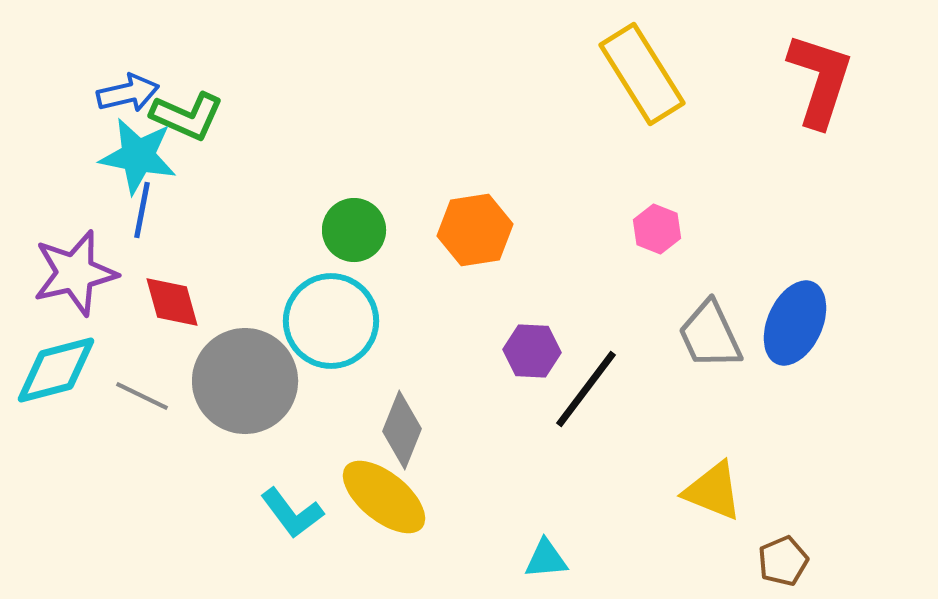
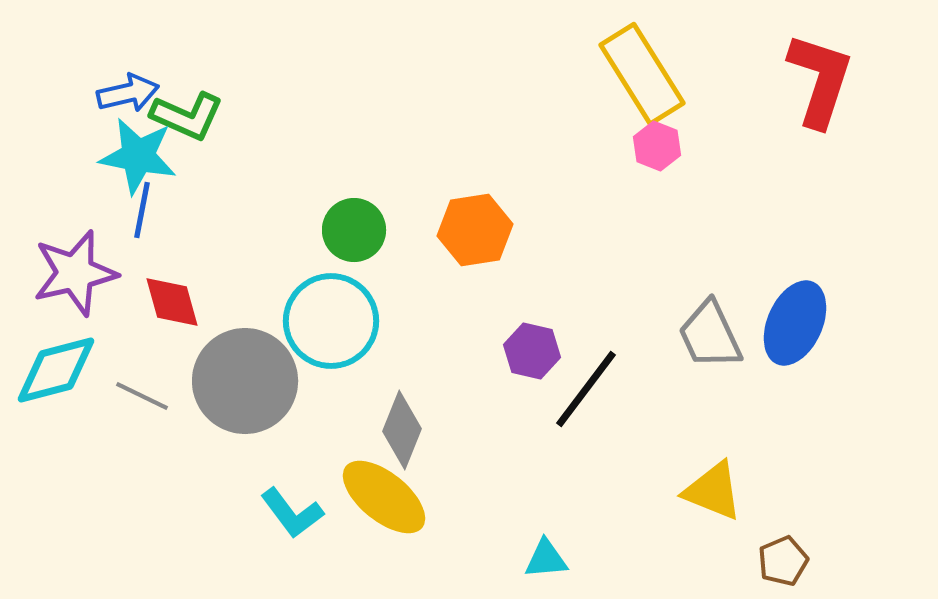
pink hexagon: moved 83 px up
purple hexagon: rotated 10 degrees clockwise
